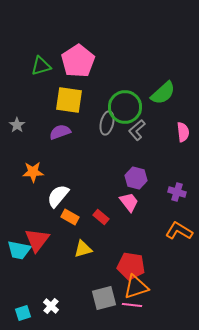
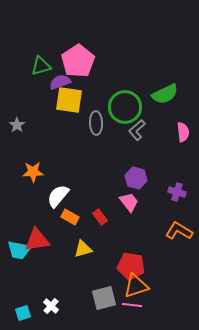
green semicircle: moved 2 px right, 1 px down; rotated 16 degrees clockwise
gray ellipse: moved 11 px left; rotated 15 degrees counterclockwise
purple semicircle: moved 50 px up
red rectangle: moved 1 px left; rotated 14 degrees clockwise
red triangle: rotated 44 degrees clockwise
orange triangle: moved 1 px up
